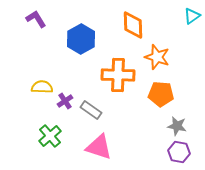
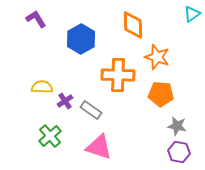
cyan triangle: moved 2 px up
